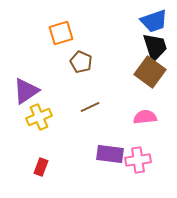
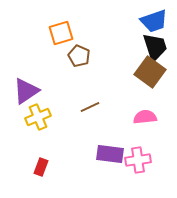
brown pentagon: moved 2 px left, 6 px up
yellow cross: moved 1 px left
